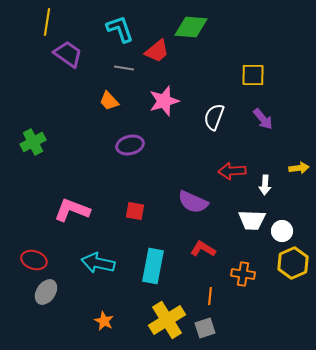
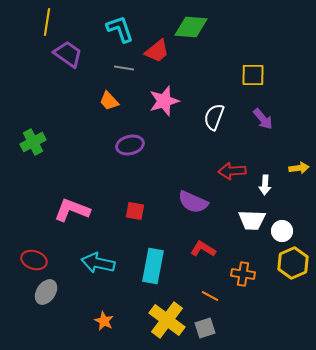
orange line: rotated 66 degrees counterclockwise
yellow cross: rotated 21 degrees counterclockwise
